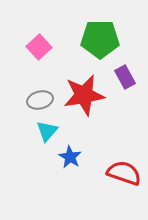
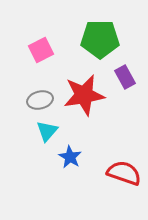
pink square: moved 2 px right, 3 px down; rotated 15 degrees clockwise
